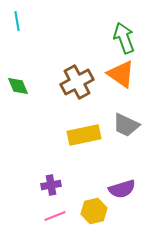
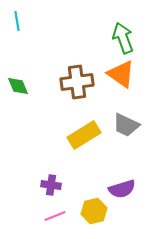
green arrow: moved 1 px left
brown cross: rotated 20 degrees clockwise
yellow rectangle: rotated 20 degrees counterclockwise
purple cross: rotated 18 degrees clockwise
